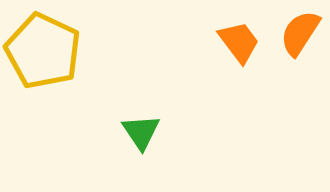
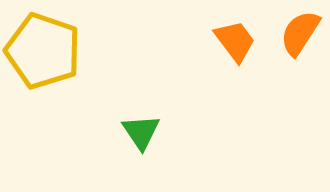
orange trapezoid: moved 4 px left, 1 px up
yellow pentagon: rotated 6 degrees counterclockwise
